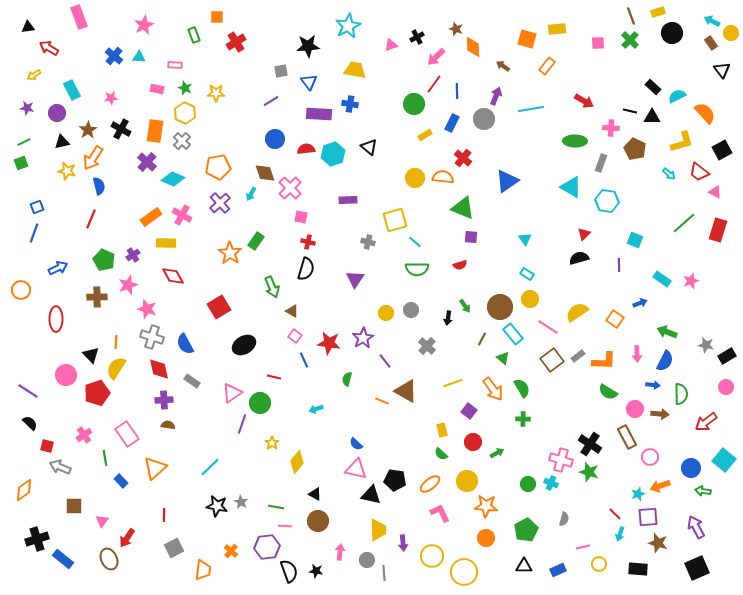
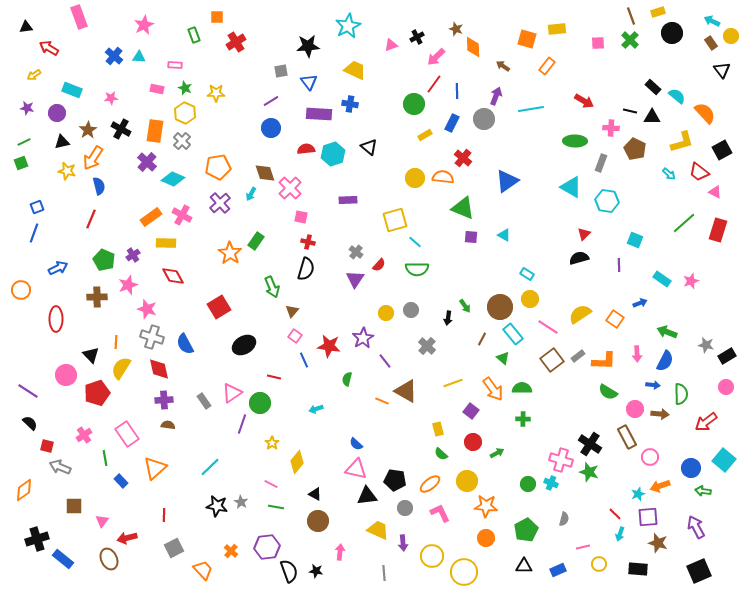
black triangle at (28, 27): moved 2 px left
yellow circle at (731, 33): moved 3 px down
yellow trapezoid at (355, 70): rotated 15 degrees clockwise
cyan rectangle at (72, 90): rotated 42 degrees counterclockwise
cyan semicircle at (677, 96): rotated 66 degrees clockwise
blue circle at (275, 139): moved 4 px left, 11 px up
cyan triangle at (525, 239): moved 21 px left, 4 px up; rotated 24 degrees counterclockwise
gray cross at (368, 242): moved 12 px left, 10 px down; rotated 24 degrees clockwise
red semicircle at (460, 265): moved 81 px left; rotated 32 degrees counterclockwise
brown triangle at (292, 311): rotated 40 degrees clockwise
yellow semicircle at (577, 312): moved 3 px right, 2 px down
red star at (329, 343): moved 3 px down
yellow semicircle at (116, 368): moved 5 px right
gray rectangle at (192, 381): moved 12 px right, 20 px down; rotated 21 degrees clockwise
green semicircle at (522, 388): rotated 60 degrees counterclockwise
purple square at (469, 411): moved 2 px right
yellow rectangle at (442, 430): moved 4 px left, 1 px up
black triangle at (371, 495): moved 4 px left, 1 px down; rotated 20 degrees counterclockwise
pink line at (285, 526): moved 14 px left, 42 px up; rotated 24 degrees clockwise
yellow trapezoid at (378, 530): rotated 65 degrees counterclockwise
red arrow at (127, 538): rotated 42 degrees clockwise
gray circle at (367, 560): moved 38 px right, 52 px up
black square at (697, 568): moved 2 px right, 3 px down
orange trapezoid at (203, 570): rotated 50 degrees counterclockwise
